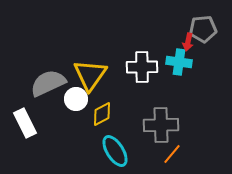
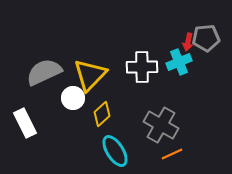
gray pentagon: moved 3 px right, 9 px down
cyan cross: rotated 30 degrees counterclockwise
yellow triangle: rotated 9 degrees clockwise
gray semicircle: moved 4 px left, 11 px up
white circle: moved 3 px left, 1 px up
yellow diamond: rotated 15 degrees counterclockwise
gray cross: rotated 32 degrees clockwise
orange line: rotated 25 degrees clockwise
